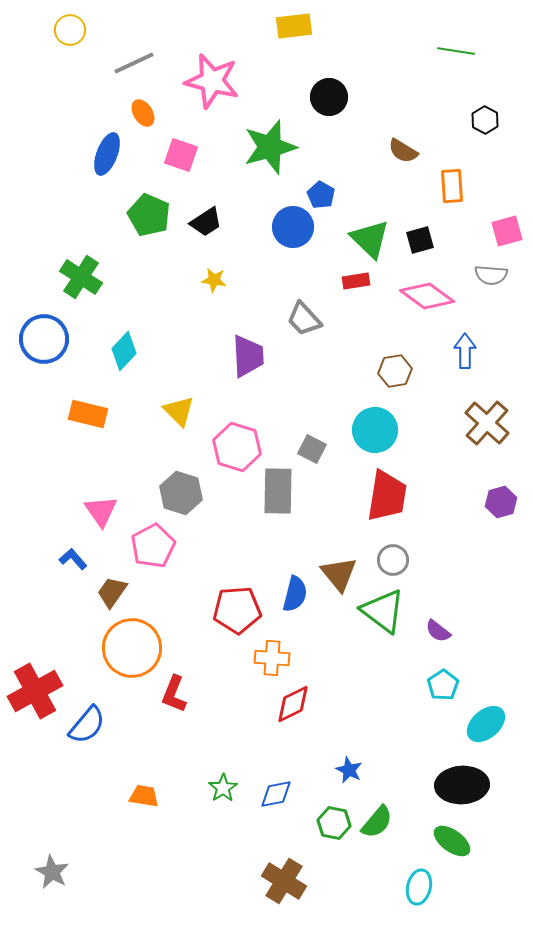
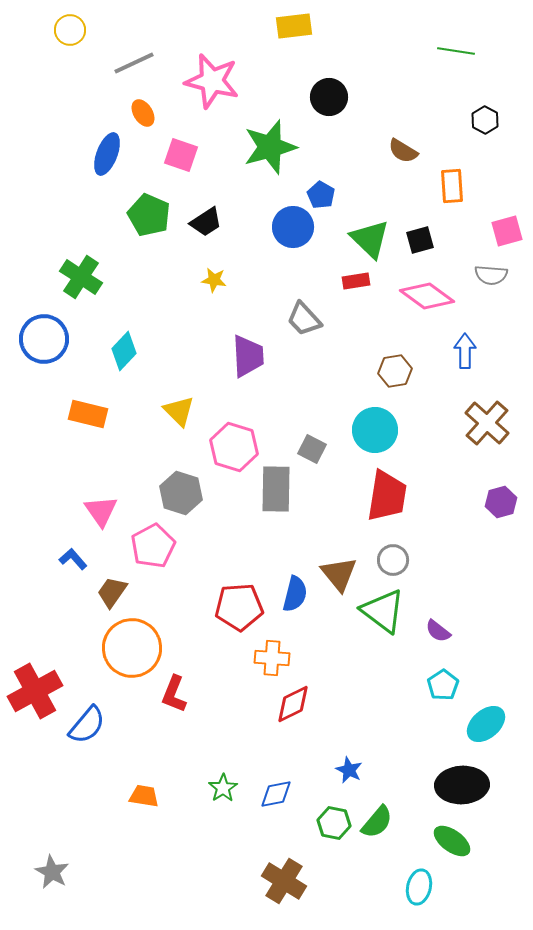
pink hexagon at (237, 447): moved 3 px left
gray rectangle at (278, 491): moved 2 px left, 2 px up
red pentagon at (237, 610): moved 2 px right, 3 px up
